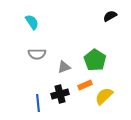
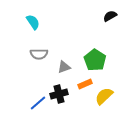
cyan semicircle: moved 1 px right
gray semicircle: moved 2 px right
orange rectangle: moved 1 px up
black cross: moved 1 px left
blue line: rotated 54 degrees clockwise
